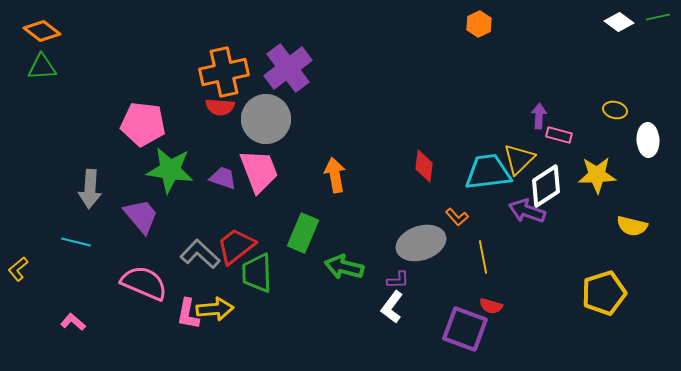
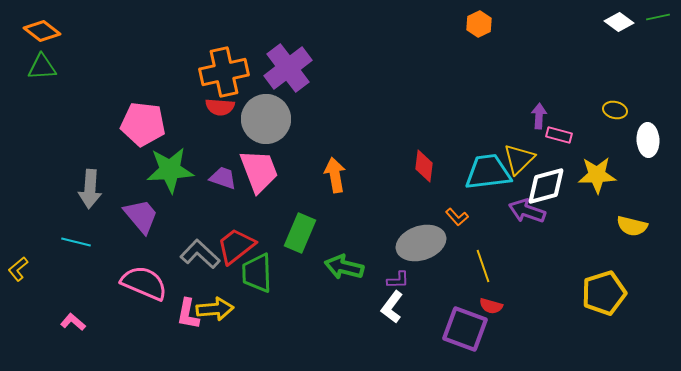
green star at (170, 170): rotated 12 degrees counterclockwise
white diamond at (546, 186): rotated 18 degrees clockwise
green rectangle at (303, 233): moved 3 px left
yellow line at (483, 257): moved 9 px down; rotated 8 degrees counterclockwise
